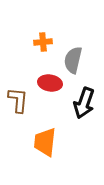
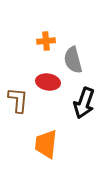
orange cross: moved 3 px right, 1 px up
gray semicircle: rotated 28 degrees counterclockwise
red ellipse: moved 2 px left, 1 px up
orange trapezoid: moved 1 px right, 2 px down
